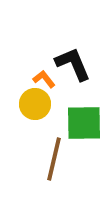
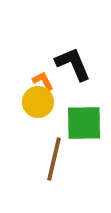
orange L-shape: moved 1 px left, 2 px down; rotated 10 degrees clockwise
yellow circle: moved 3 px right, 2 px up
